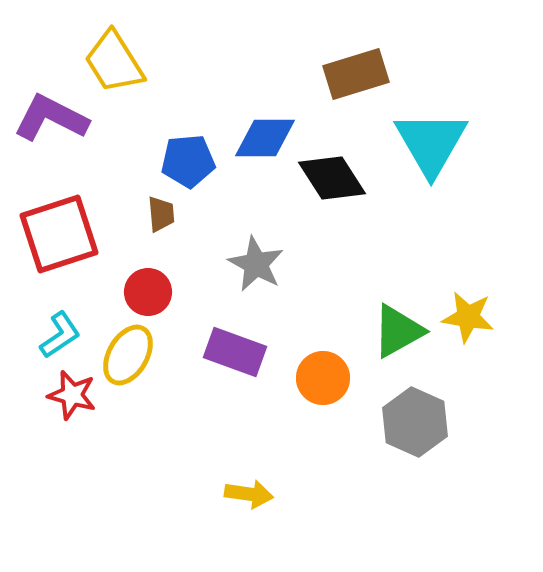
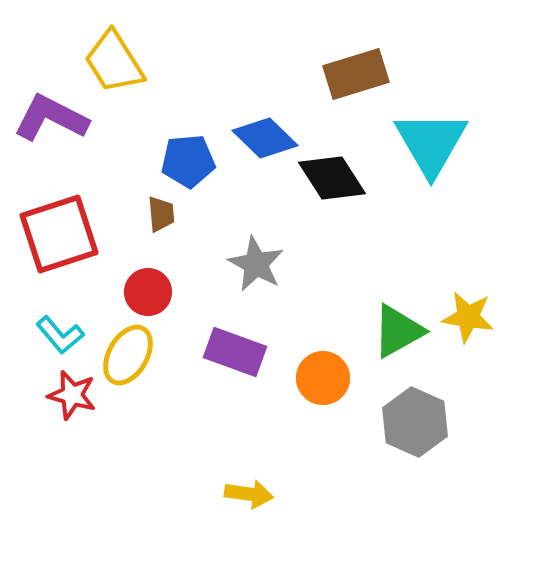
blue diamond: rotated 44 degrees clockwise
cyan L-shape: rotated 84 degrees clockwise
